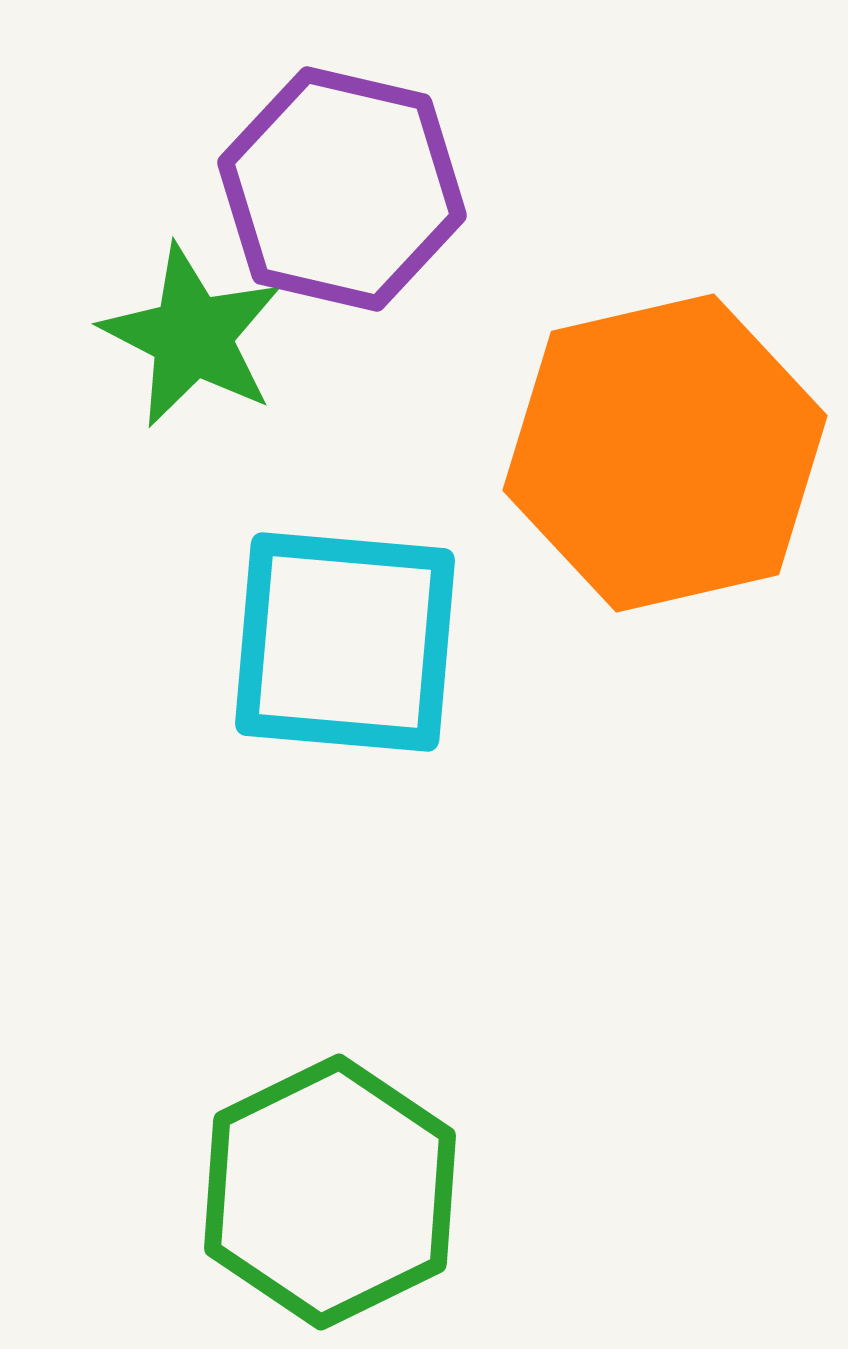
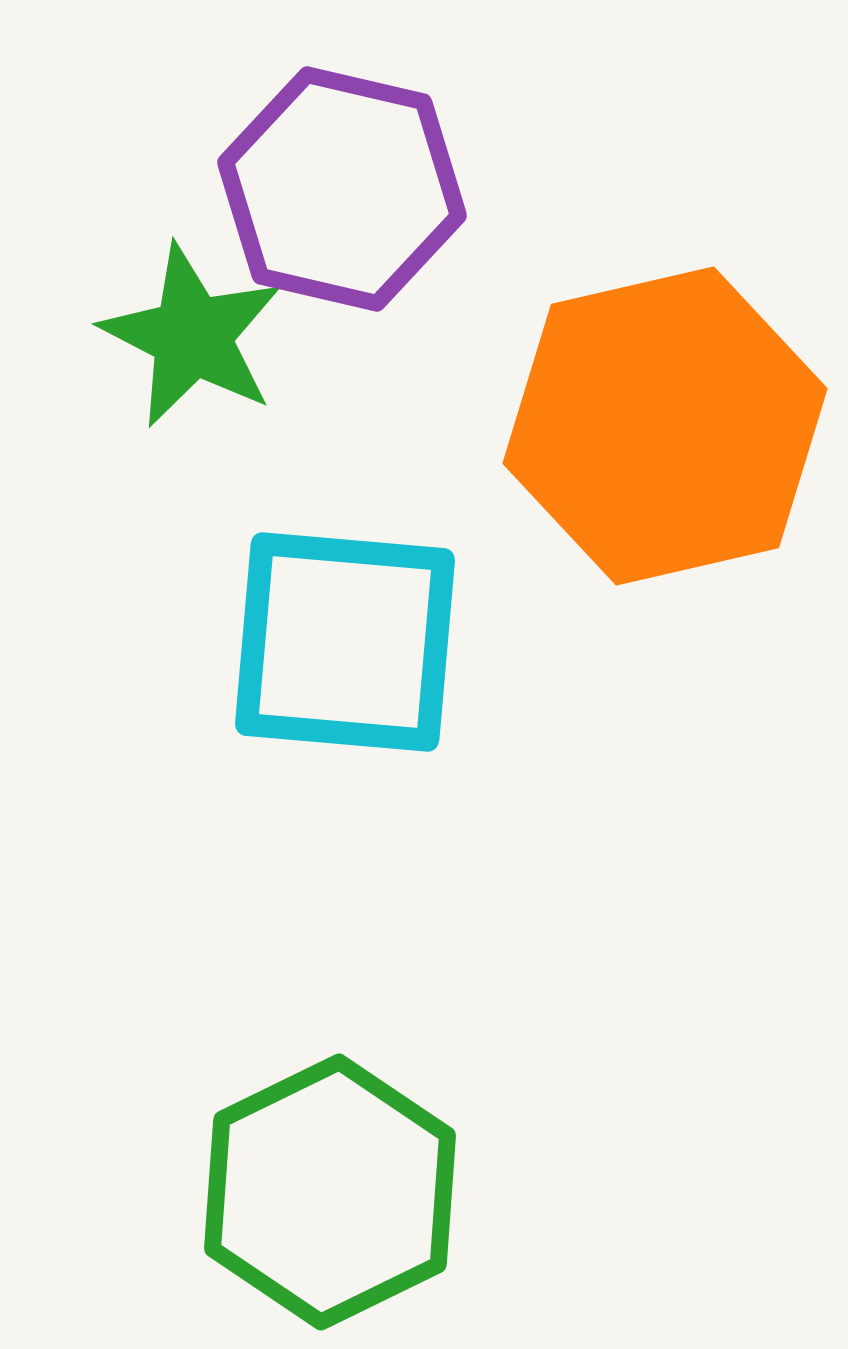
orange hexagon: moved 27 px up
